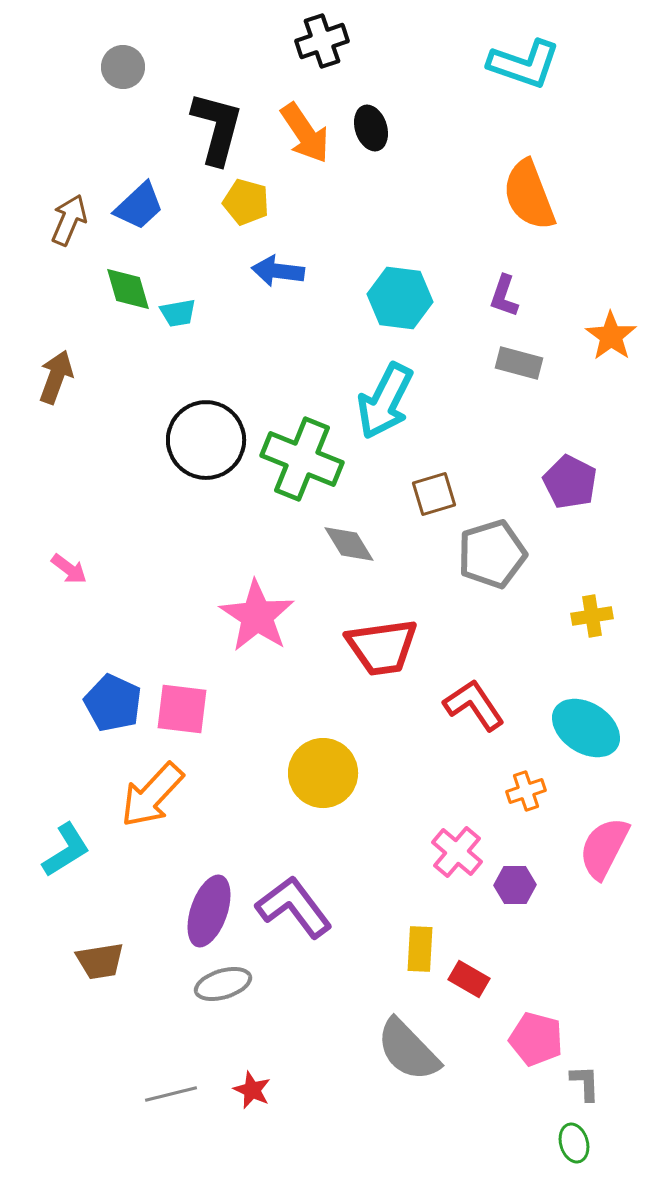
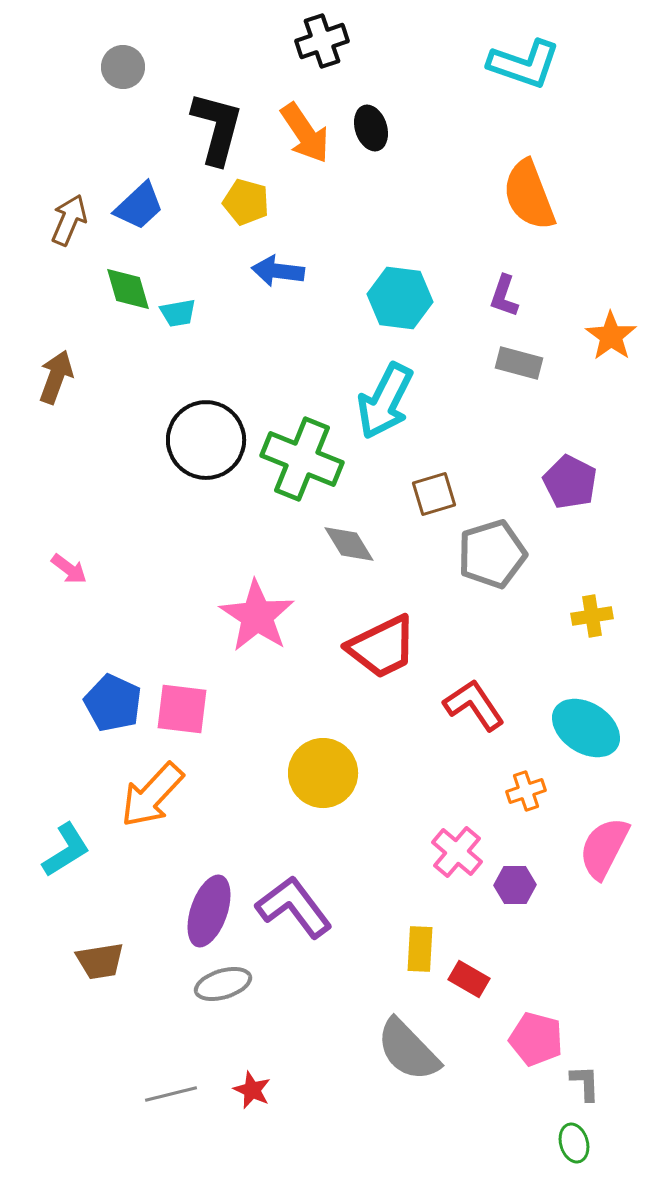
red trapezoid at (382, 647): rotated 18 degrees counterclockwise
